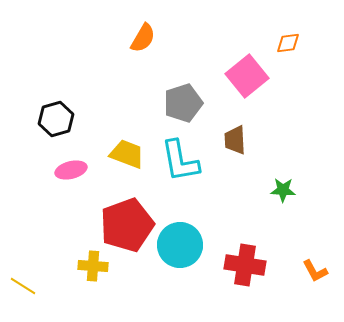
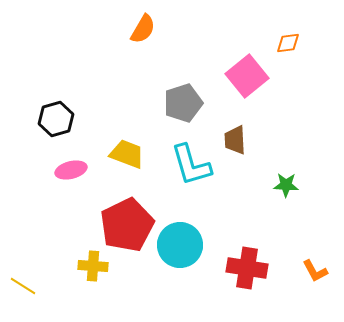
orange semicircle: moved 9 px up
cyan L-shape: moved 11 px right, 4 px down; rotated 6 degrees counterclockwise
green star: moved 3 px right, 5 px up
red pentagon: rotated 6 degrees counterclockwise
red cross: moved 2 px right, 3 px down
